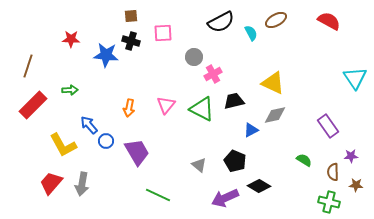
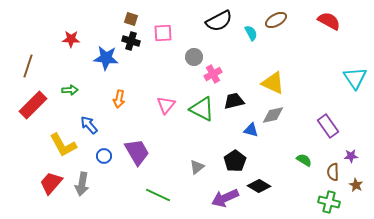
brown square: moved 3 px down; rotated 24 degrees clockwise
black semicircle: moved 2 px left, 1 px up
blue star: moved 3 px down
orange arrow: moved 10 px left, 9 px up
gray diamond: moved 2 px left
blue triangle: rotated 42 degrees clockwise
blue circle: moved 2 px left, 15 px down
black pentagon: rotated 15 degrees clockwise
gray triangle: moved 2 px left, 2 px down; rotated 42 degrees clockwise
brown star: rotated 24 degrees clockwise
